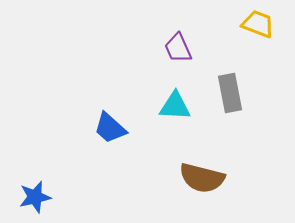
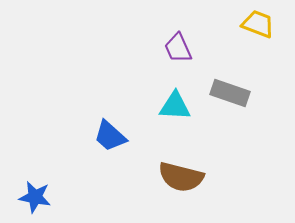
gray rectangle: rotated 60 degrees counterclockwise
blue trapezoid: moved 8 px down
brown semicircle: moved 21 px left, 1 px up
blue star: rotated 24 degrees clockwise
